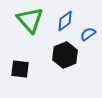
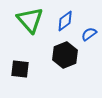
blue semicircle: moved 1 px right
